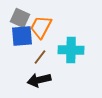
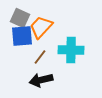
orange trapezoid: rotated 15 degrees clockwise
black arrow: moved 2 px right
